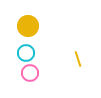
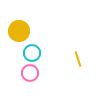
yellow circle: moved 9 px left, 5 px down
cyan circle: moved 6 px right
